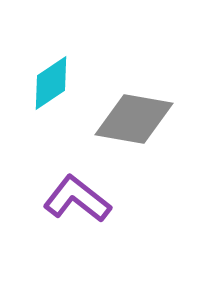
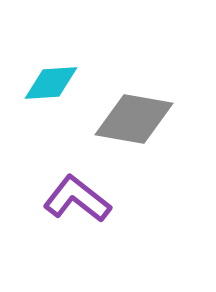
cyan diamond: rotated 30 degrees clockwise
